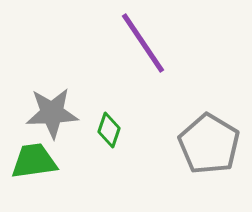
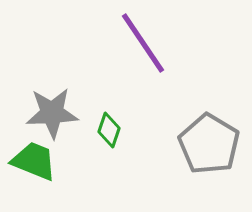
green trapezoid: rotated 30 degrees clockwise
